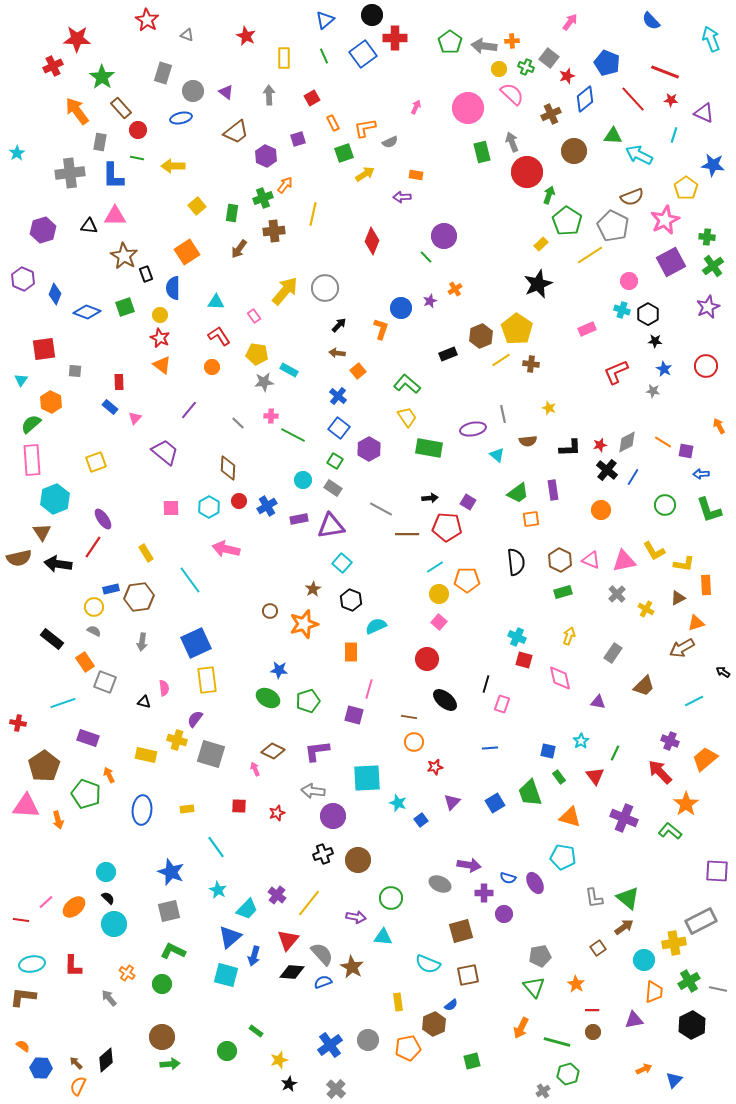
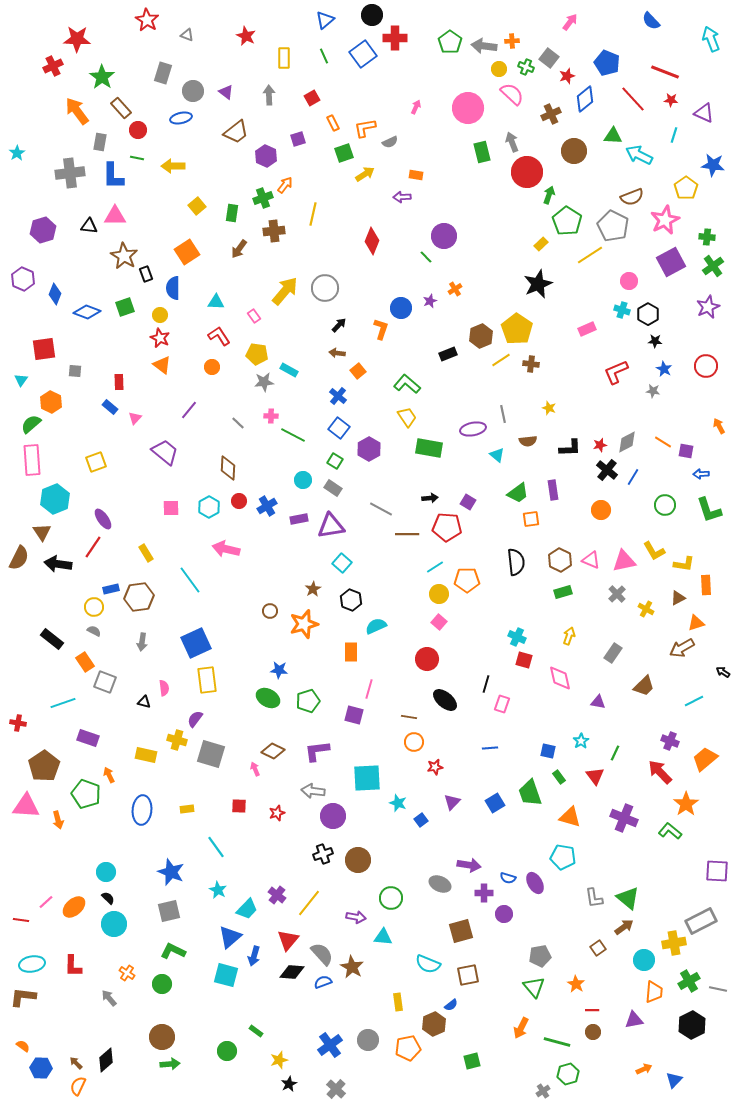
brown semicircle at (19, 558): rotated 50 degrees counterclockwise
